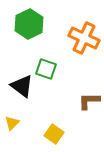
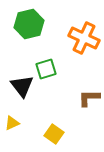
green hexagon: rotated 12 degrees clockwise
green square: rotated 35 degrees counterclockwise
black triangle: rotated 15 degrees clockwise
brown L-shape: moved 3 px up
yellow triangle: rotated 21 degrees clockwise
